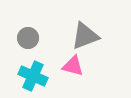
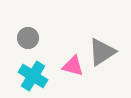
gray triangle: moved 17 px right, 16 px down; rotated 12 degrees counterclockwise
cyan cross: rotated 8 degrees clockwise
